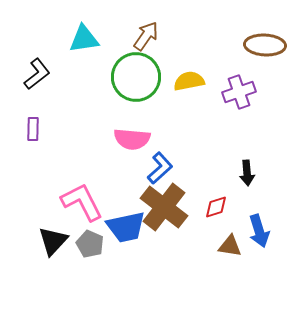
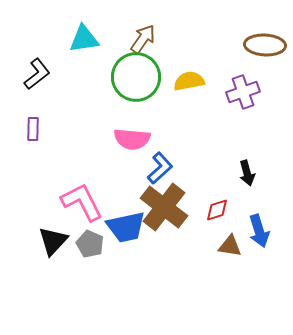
brown arrow: moved 3 px left, 3 px down
purple cross: moved 4 px right
black arrow: rotated 10 degrees counterclockwise
red diamond: moved 1 px right, 3 px down
